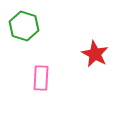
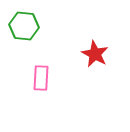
green hexagon: rotated 12 degrees counterclockwise
